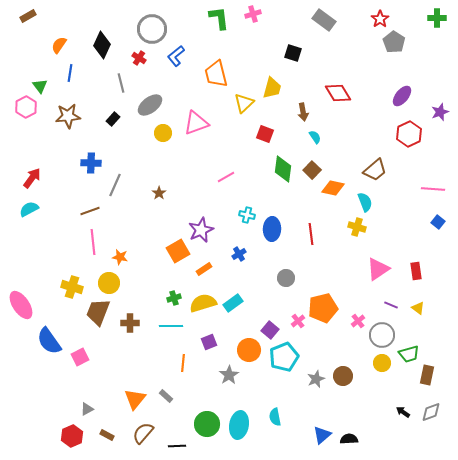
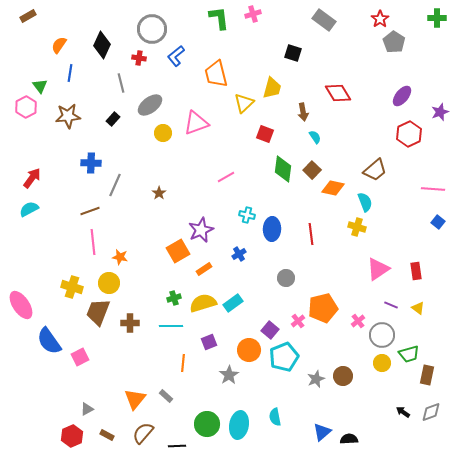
red cross at (139, 58): rotated 24 degrees counterclockwise
blue triangle at (322, 435): moved 3 px up
